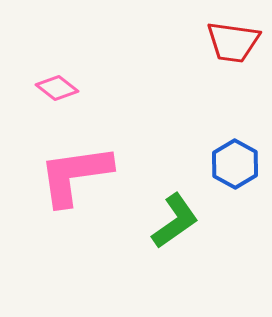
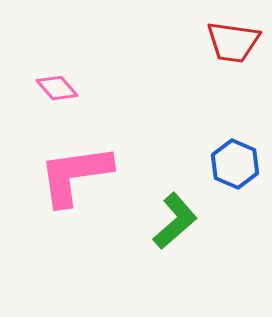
pink diamond: rotated 12 degrees clockwise
blue hexagon: rotated 6 degrees counterclockwise
green L-shape: rotated 6 degrees counterclockwise
